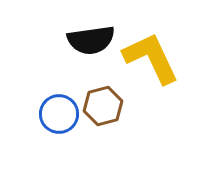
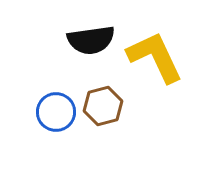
yellow L-shape: moved 4 px right, 1 px up
blue circle: moved 3 px left, 2 px up
